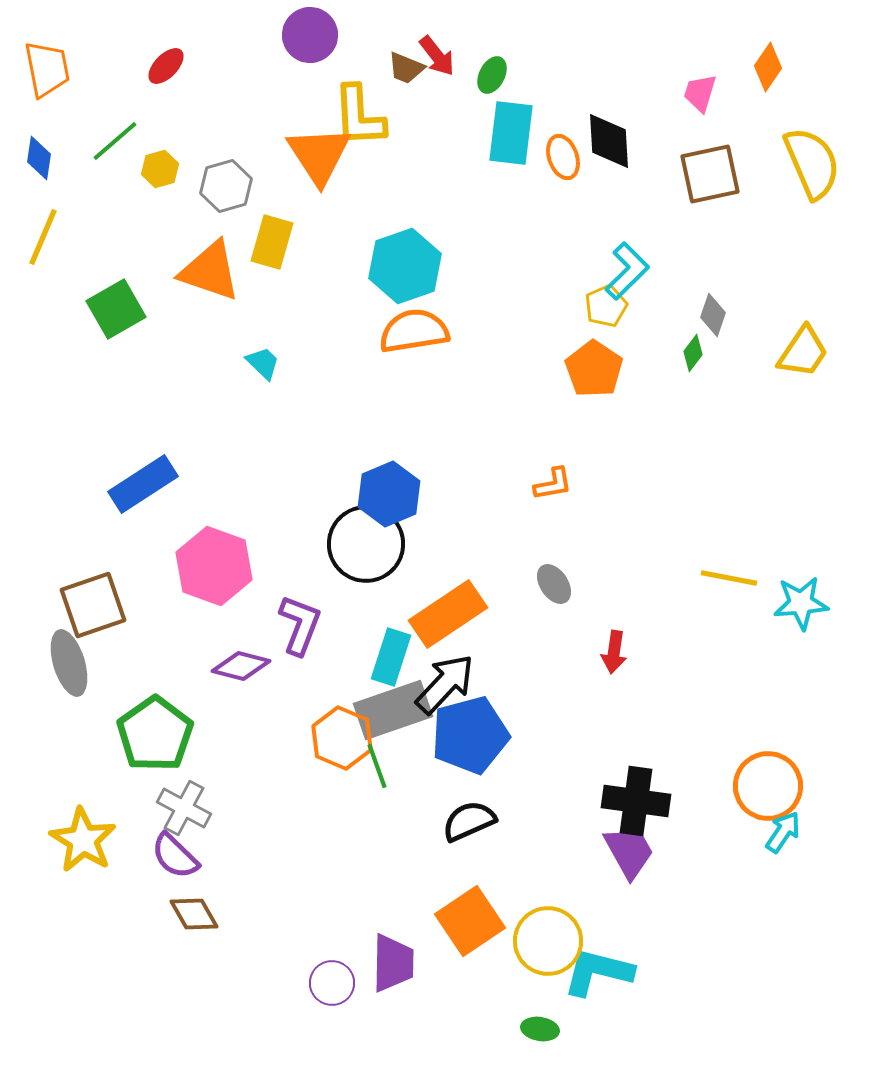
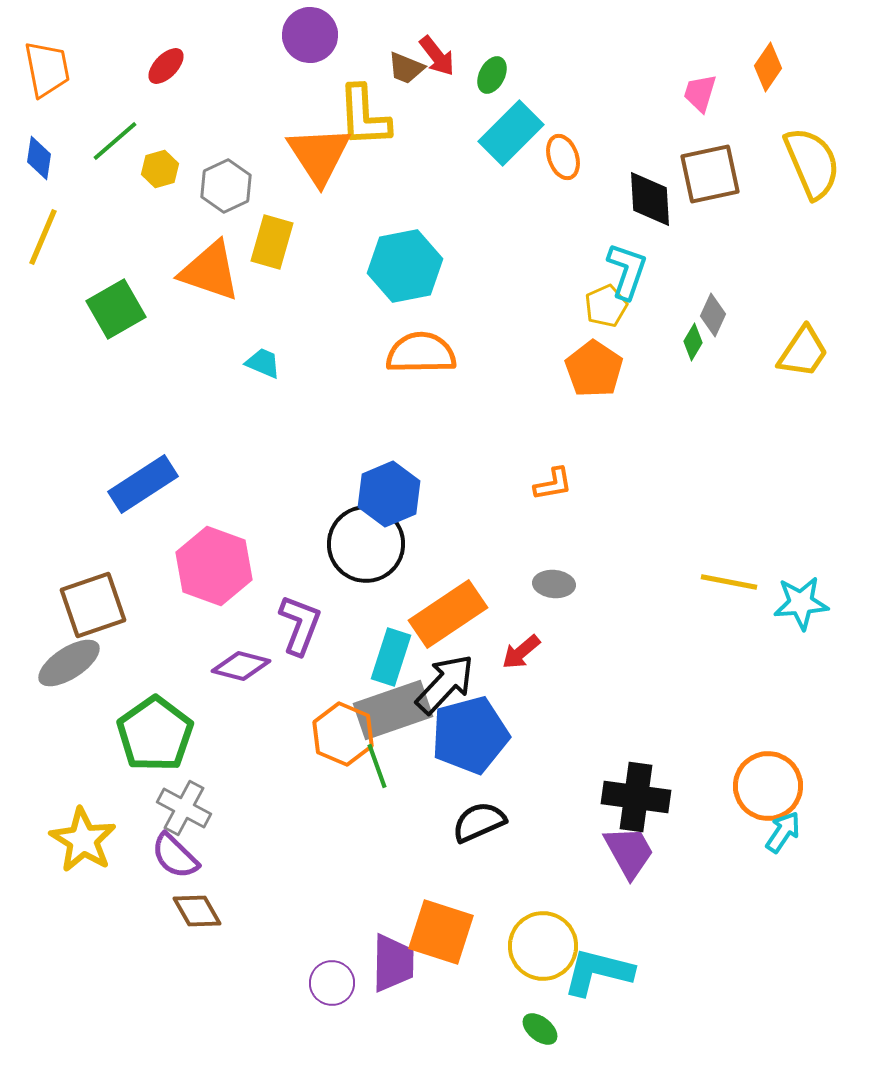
yellow L-shape at (359, 116): moved 5 px right
cyan rectangle at (511, 133): rotated 38 degrees clockwise
black diamond at (609, 141): moved 41 px right, 58 px down
gray hexagon at (226, 186): rotated 9 degrees counterclockwise
cyan hexagon at (405, 266): rotated 8 degrees clockwise
cyan L-shape at (627, 271): rotated 26 degrees counterclockwise
gray diamond at (713, 315): rotated 6 degrees clockwise
orange semicircle at (414, 331): moved 7 px right, 22 px down; rotated 8 degrees clockwise
green diamond at (693, 353): moved 11 px up; rotated 6 degrees counterclockwise
cyan trapezoid at (263, 363): rotated 21 degrees counterclockwise
yellow line at (729, 578): moved 4 px down
gray ellipse at (554, 584): rotated 51 degrees counterclockwise
red arrow at (614, 652): moved 93 px left; rotated 42 degrees clockwise
gray ellipse at (69, 663): rotated 74 degrees clockwise
orange hexagon at (342, 738): moved 1 px right, 4 px up
black cross at (636, 801): moved 4 px up
black semicircle at (469, 821): moved 10 px right, 1 px down
brown diamond at (194, 914): moved 3 px right, 3 px up
orange square at (470, 921): moved 29 px left, 11 px down; rotated 38 degrees counterclockwise
yellow circle at (548, 941): moved 5 px left, 5 px down
green ellipse at (540, 1029): rotated 30 degrees clockwise
